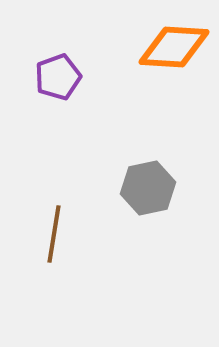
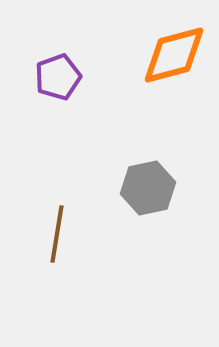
orange diamond: moved 8 px down; rotated 18 degrees counterclockwise
brown line: moved 3 px right
